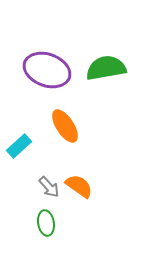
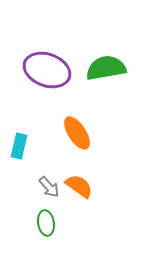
orange ellipse: moved 12 px right, 7 px down
cyan rectangle: rotated 35 degrees counterclockwise
